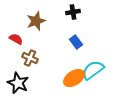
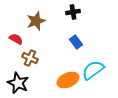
orange ellipse: moved 6 px left, 2 px down; rotated 10 degrees clockwise
